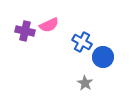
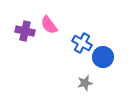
pink semicircle: rotated 78 degrees clockwise
blue cross: moved 1 px down
gray star: rotated 28 degrees clockwise
